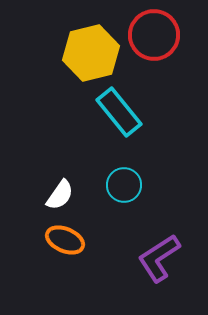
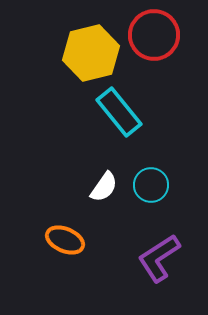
cyan circle: moved 27 px right
white semicircle: moved 44 px right, 8 px up
